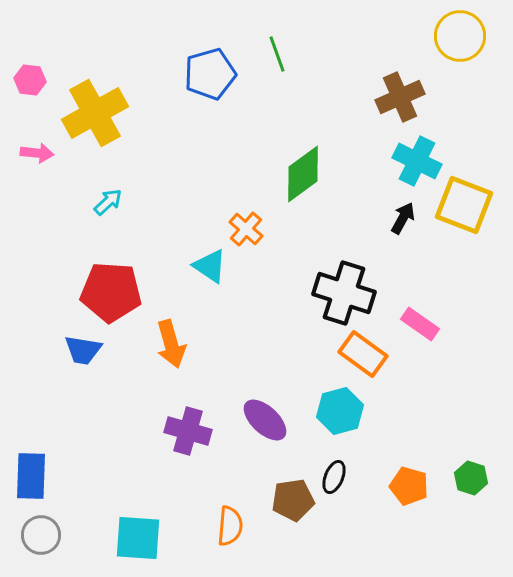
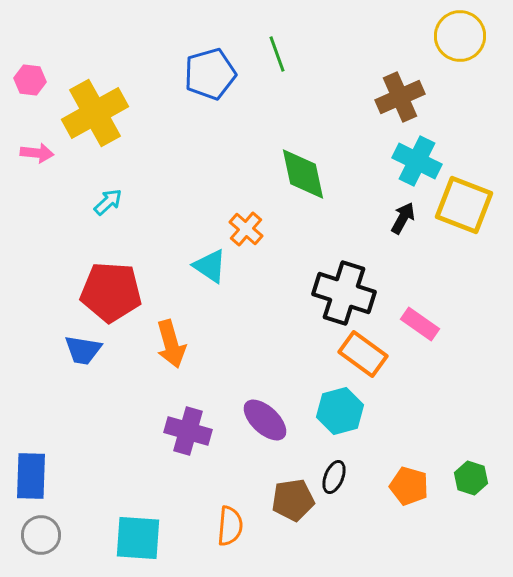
green diamond: rotated 66 degrees counterclockwise
